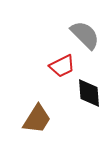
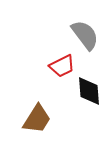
gray semicircle: rotated 8 degrees clockwise
black diamond: moved 2 px up
